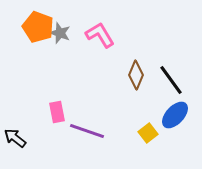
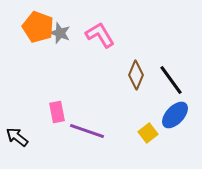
black arrow: moved 2 px right, 1 px up
